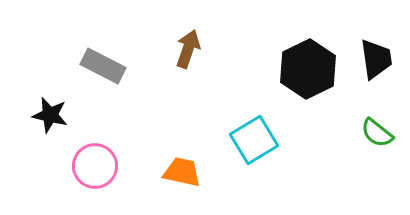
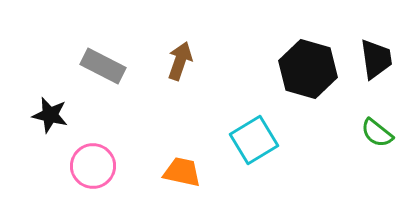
brown arrow: moved 8 px left, 12 px down
black hexagon: rotated 18 degrees counterclockwise
pink circle: moved 2 px left
